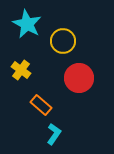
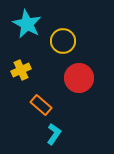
yellow cross: rotated 30 degrees clockwise
